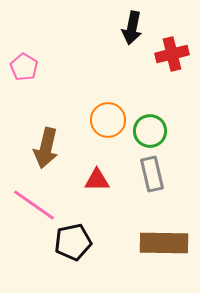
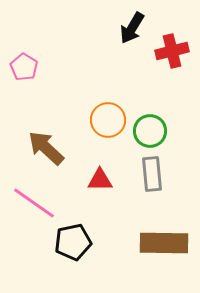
black arrow: rotated 20 degrees clockwise
red cross: moved 3 px up
brown arrow: rotated 120 degrees clockwise
gray rectangle: rotated 8 degrees clockwise
red triangle: moved 3 px right
pink line: moved 2 px up
